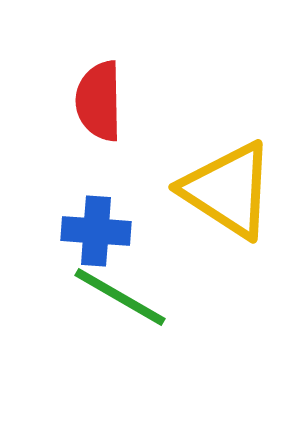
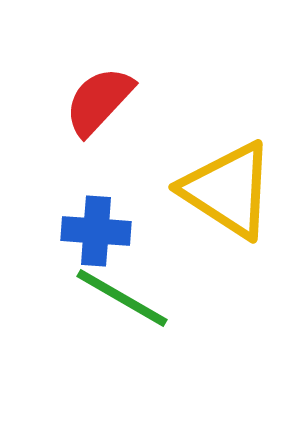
red semicircle: rotated 44 degrees clockwise
green line: moved 2 px right, 1 px down
